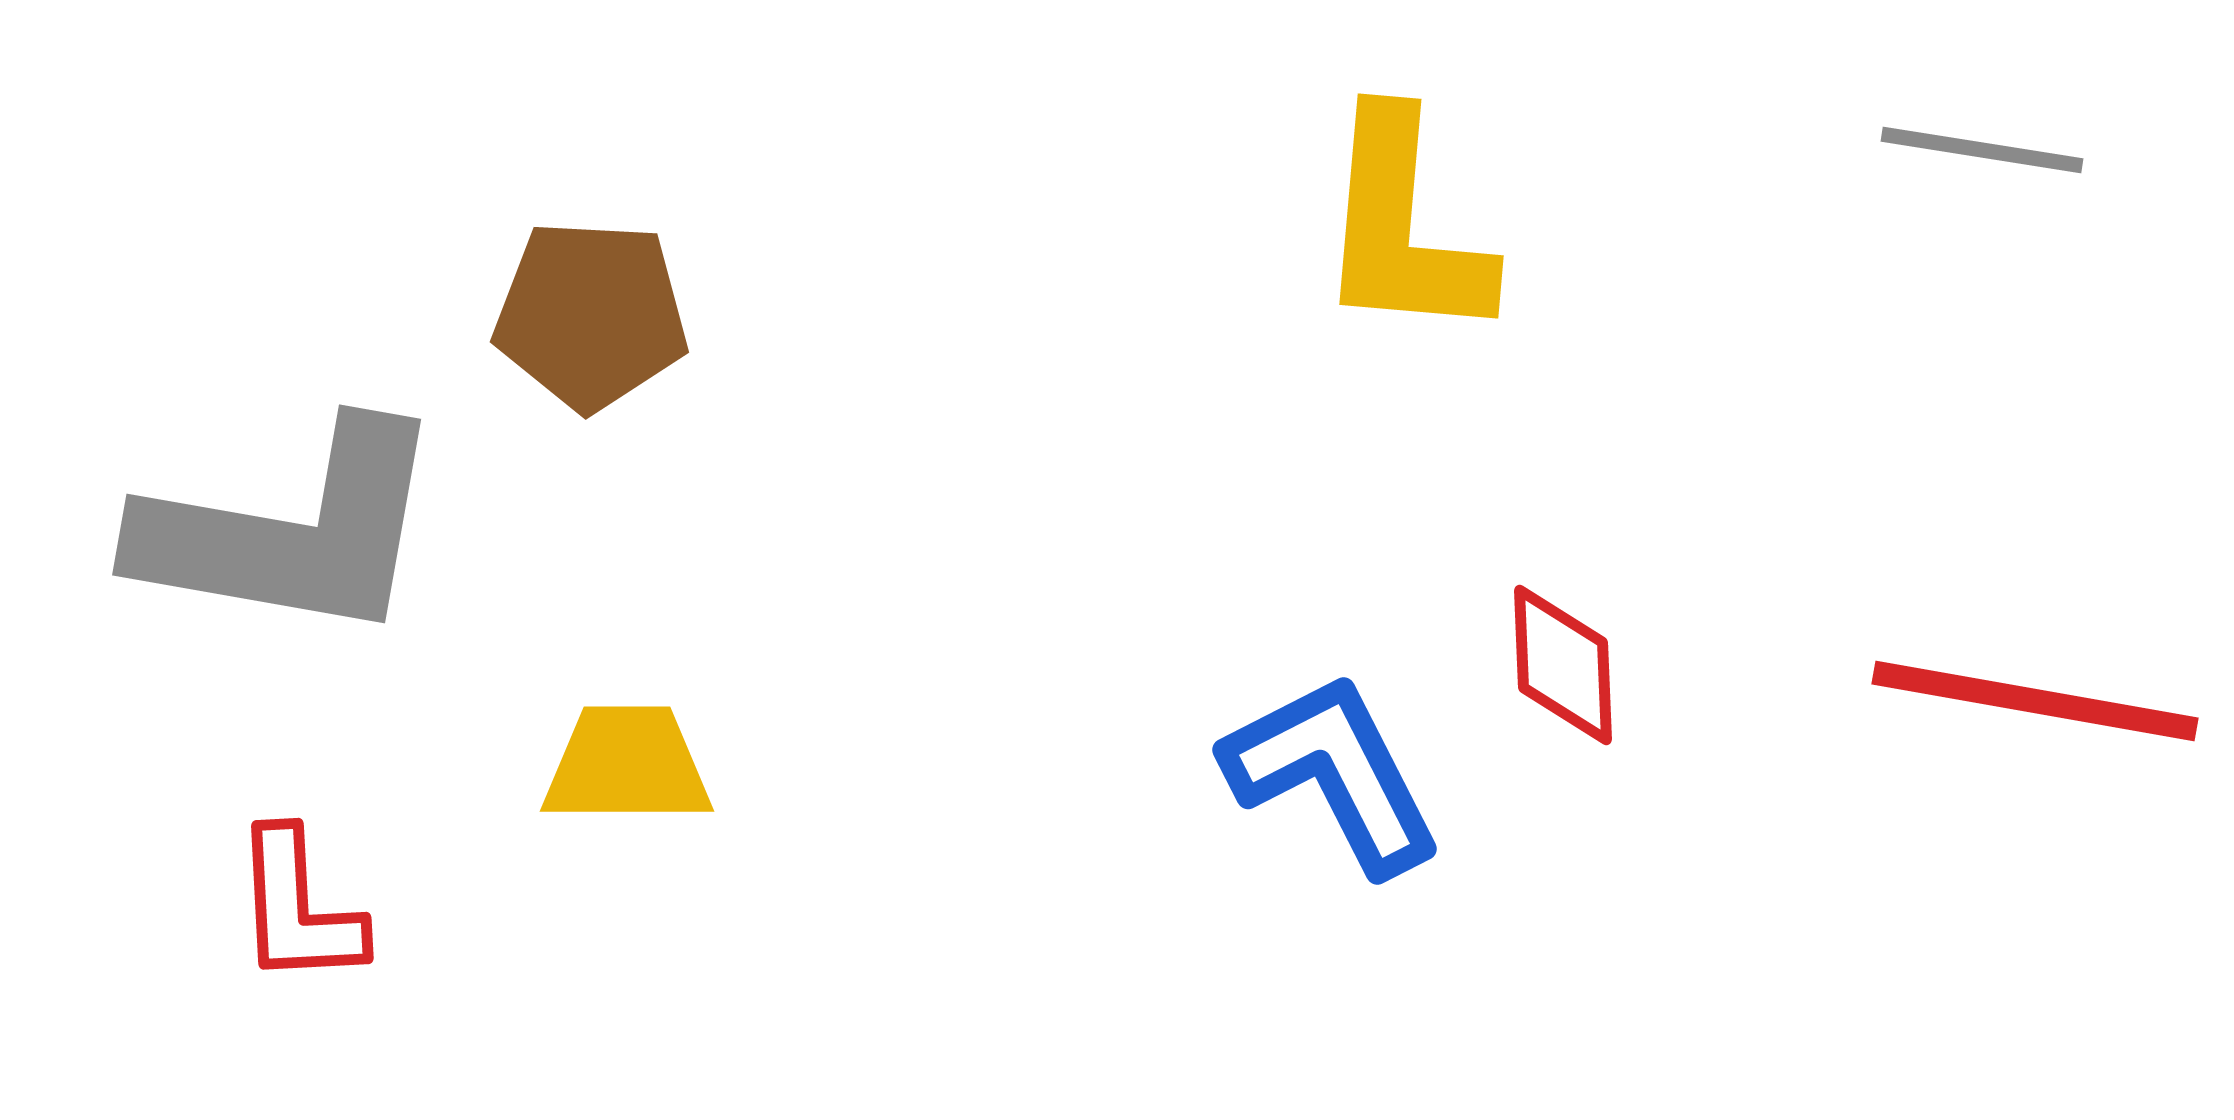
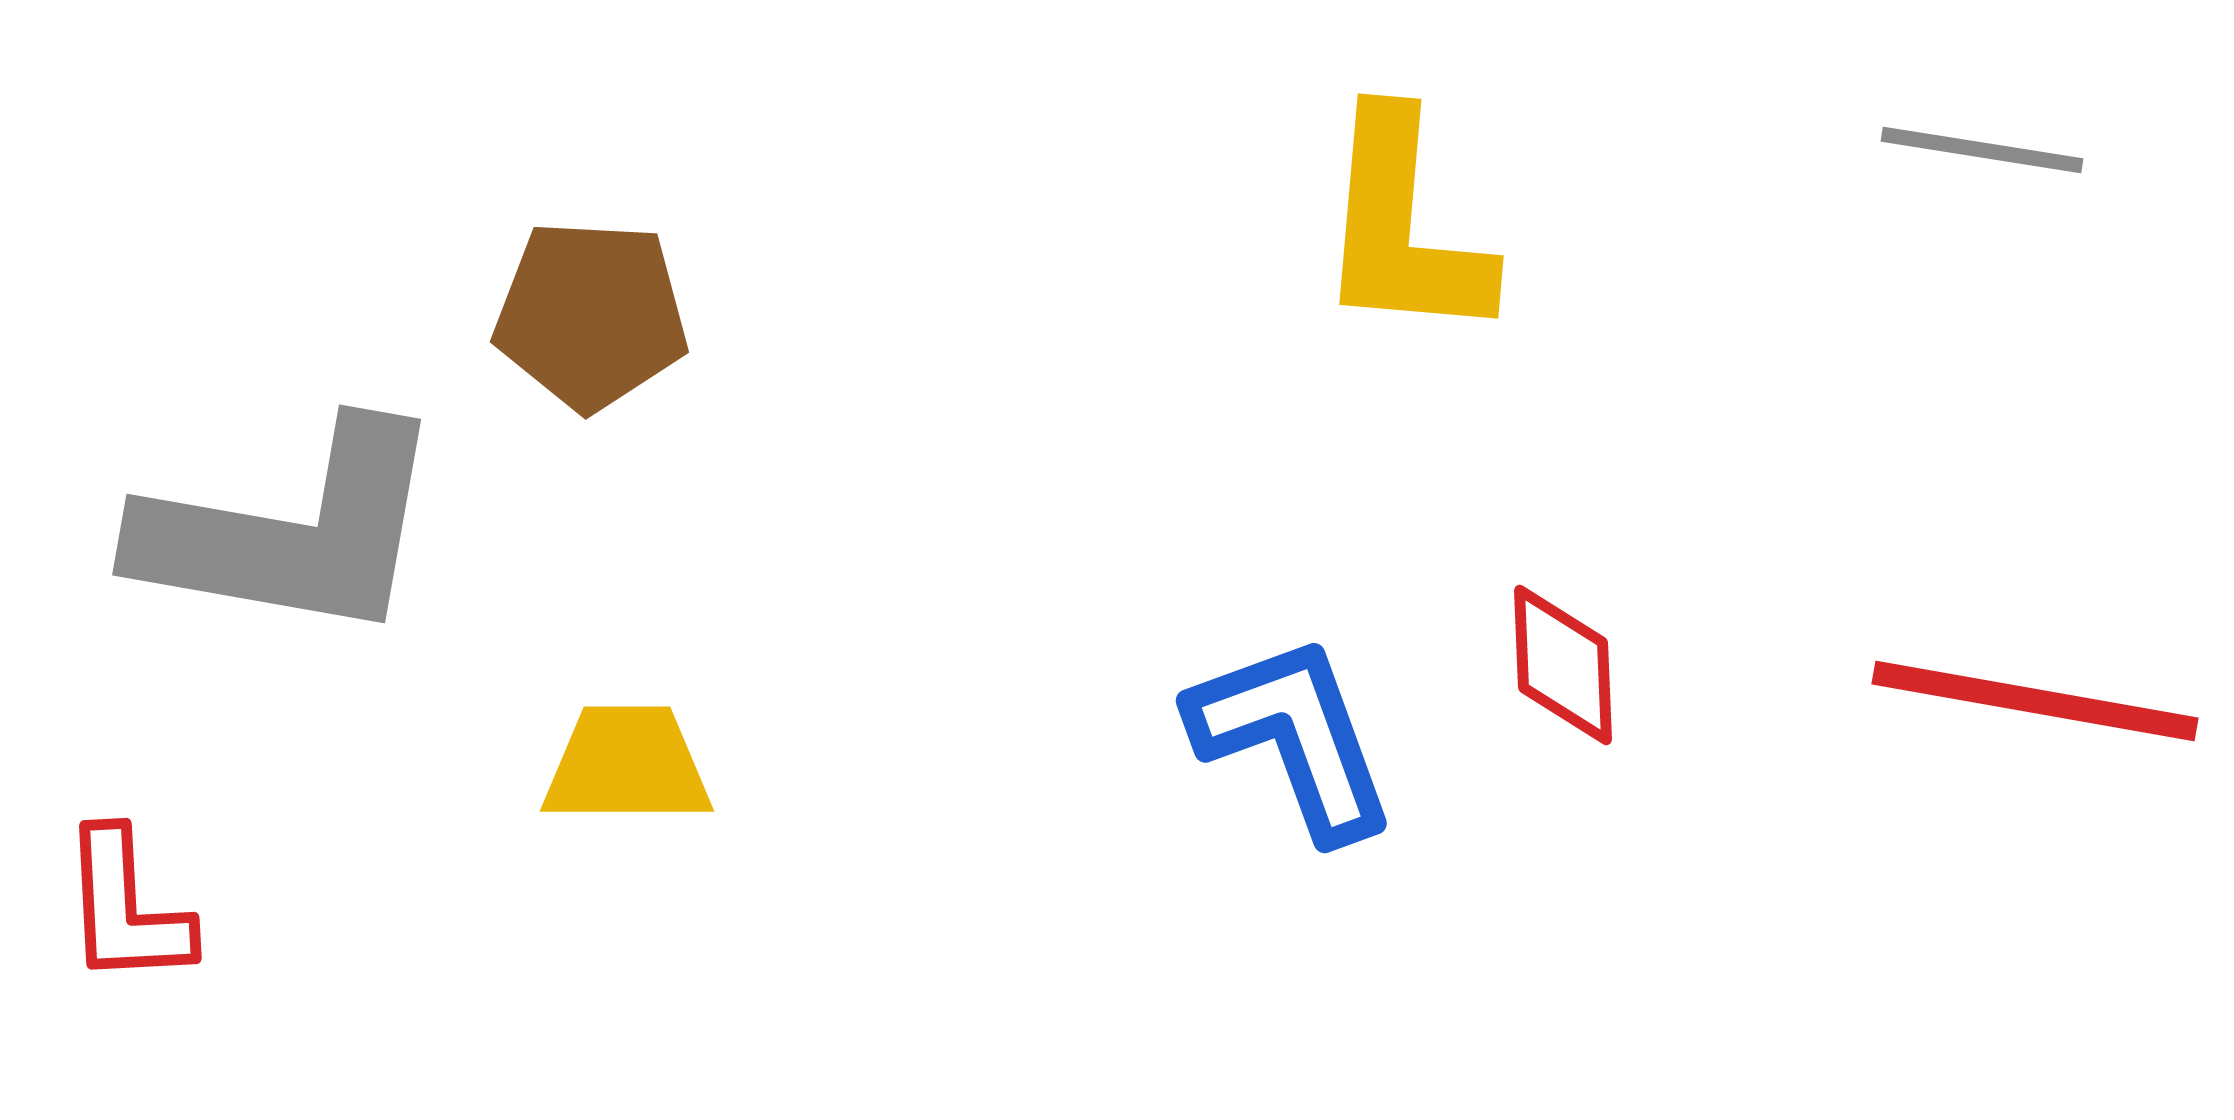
blue L-shape: moved 40 px left, 36 px up; rotated 7 degrees clockwise
red L-shape: moved 172 px left
